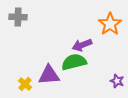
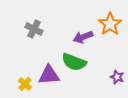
gray cross: moved 16 px right, 12 px down; rotated 24 degrees clockwise
purple arrow: moved 1 px right, 8 px up
green semicircle: rotated 145 degrees counterclockwise
purple star: moved 4 px up
